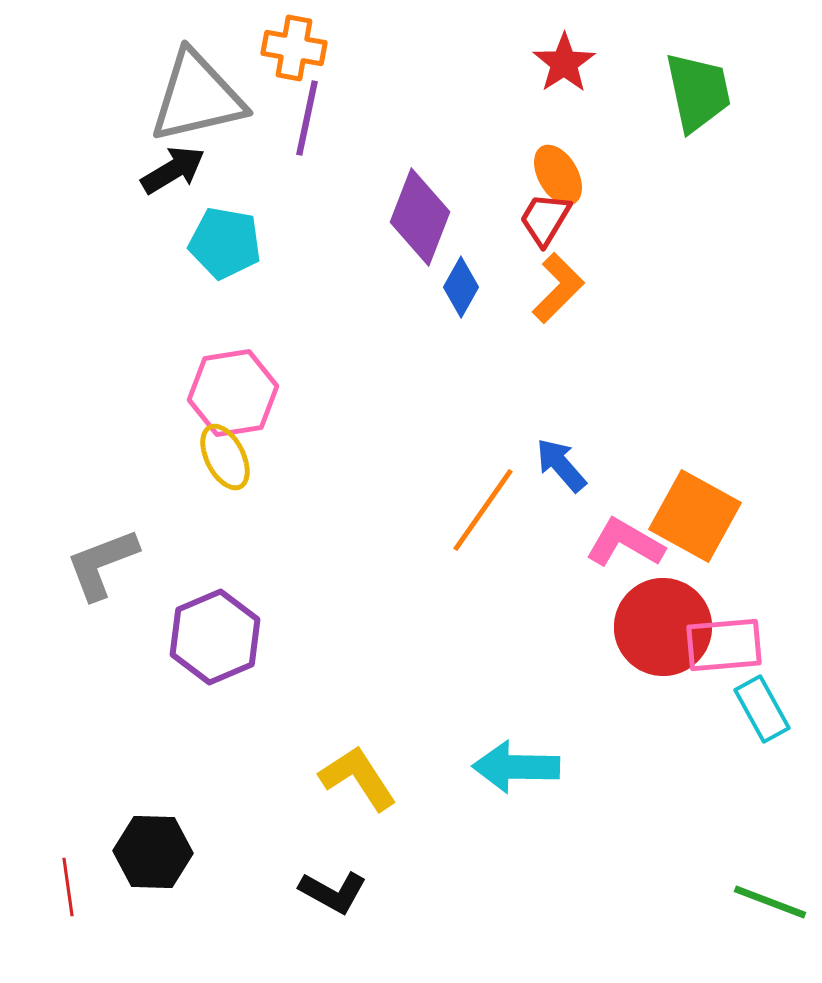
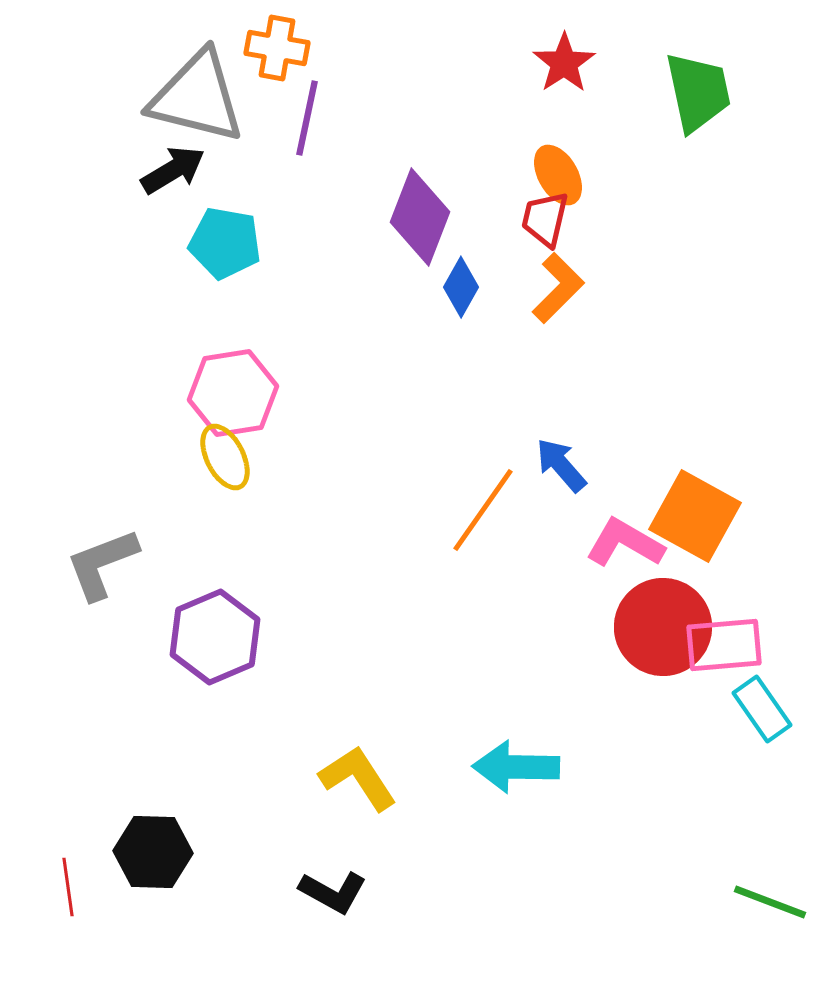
orange cross: moved 17 px left
gray triangle: rotated 27 degrees clockwise
red trapezoid: rotated 18 degrees counterclockwise
cyan rectangle: rotated 6 degrees counterclockwise
